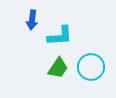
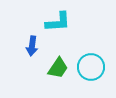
blue arrow: moved 26 px down
cyan L-shape: moved 2 px left, 14 px up
